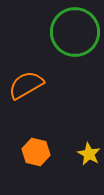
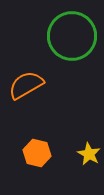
green circle: moved 3 px left, 4 px down
orange hexagon: moved 1 px right, 1 px down
